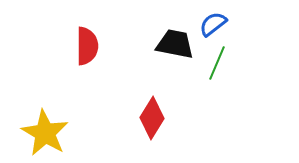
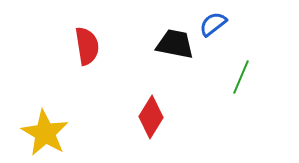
red semicircle: rotated 9 degrees counterclockwise
green line: moved 24 px right, 14 px down
red diamond: moved 1 px left, 1 px up
